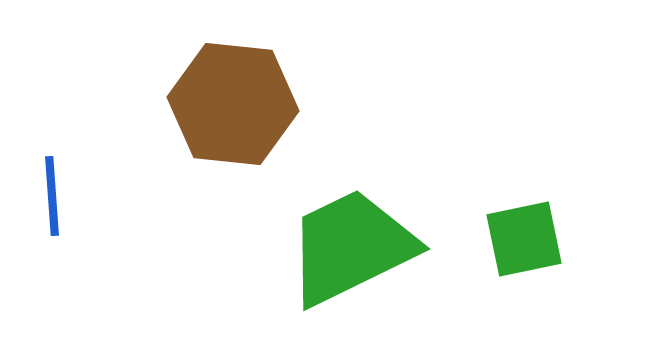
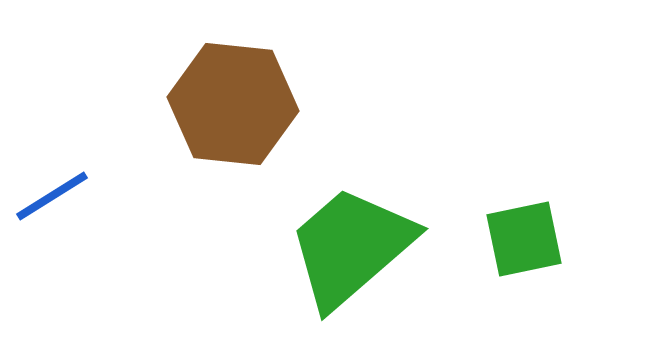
blue line: rotated 62 degrees clockwise
green trapezoid: rotated 15 degrees counterclockwise
